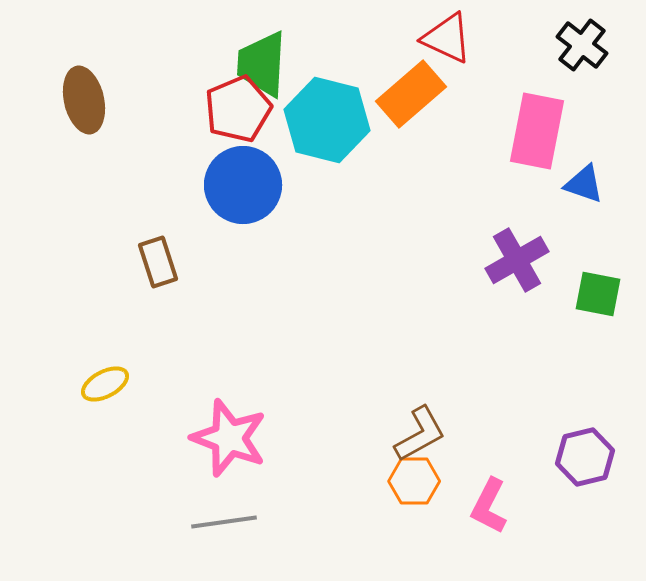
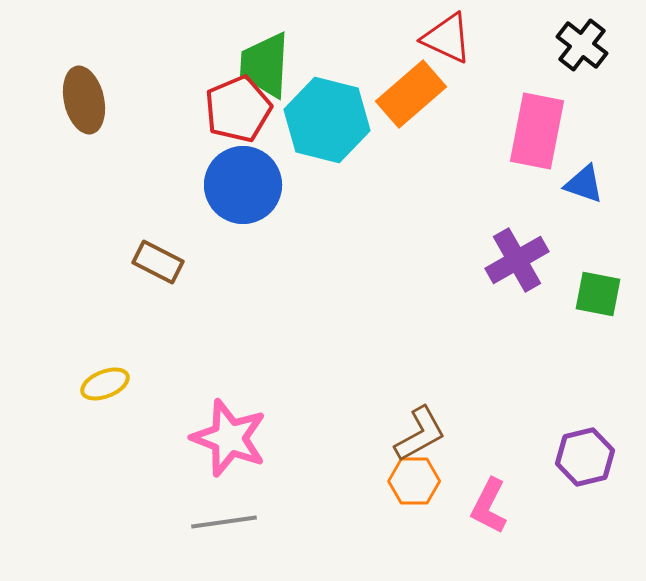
green trapezoid: moved 3 px right, 1 px down
brown rectangle: rotated 45 degrees counterclockwise
yellow ellipse: rotated 6 degrees clockwise
